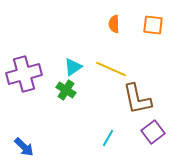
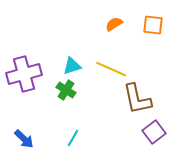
orange semicircle: rotated 60 degrees clockwise
cyan triangle: moved 1 px left, 1 px up; rotated 18 degrees clockwise
purple square: moved 1 px right
cyan line: moved 35 px left
blue arrow: moved 8 px up
